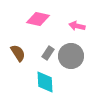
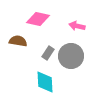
brown semicircle: moved 12 px up; rotated 48 degrees counterclockwise
